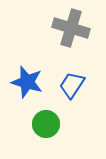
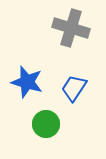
blue trapezoid: moved 2 px right, 3 px down
